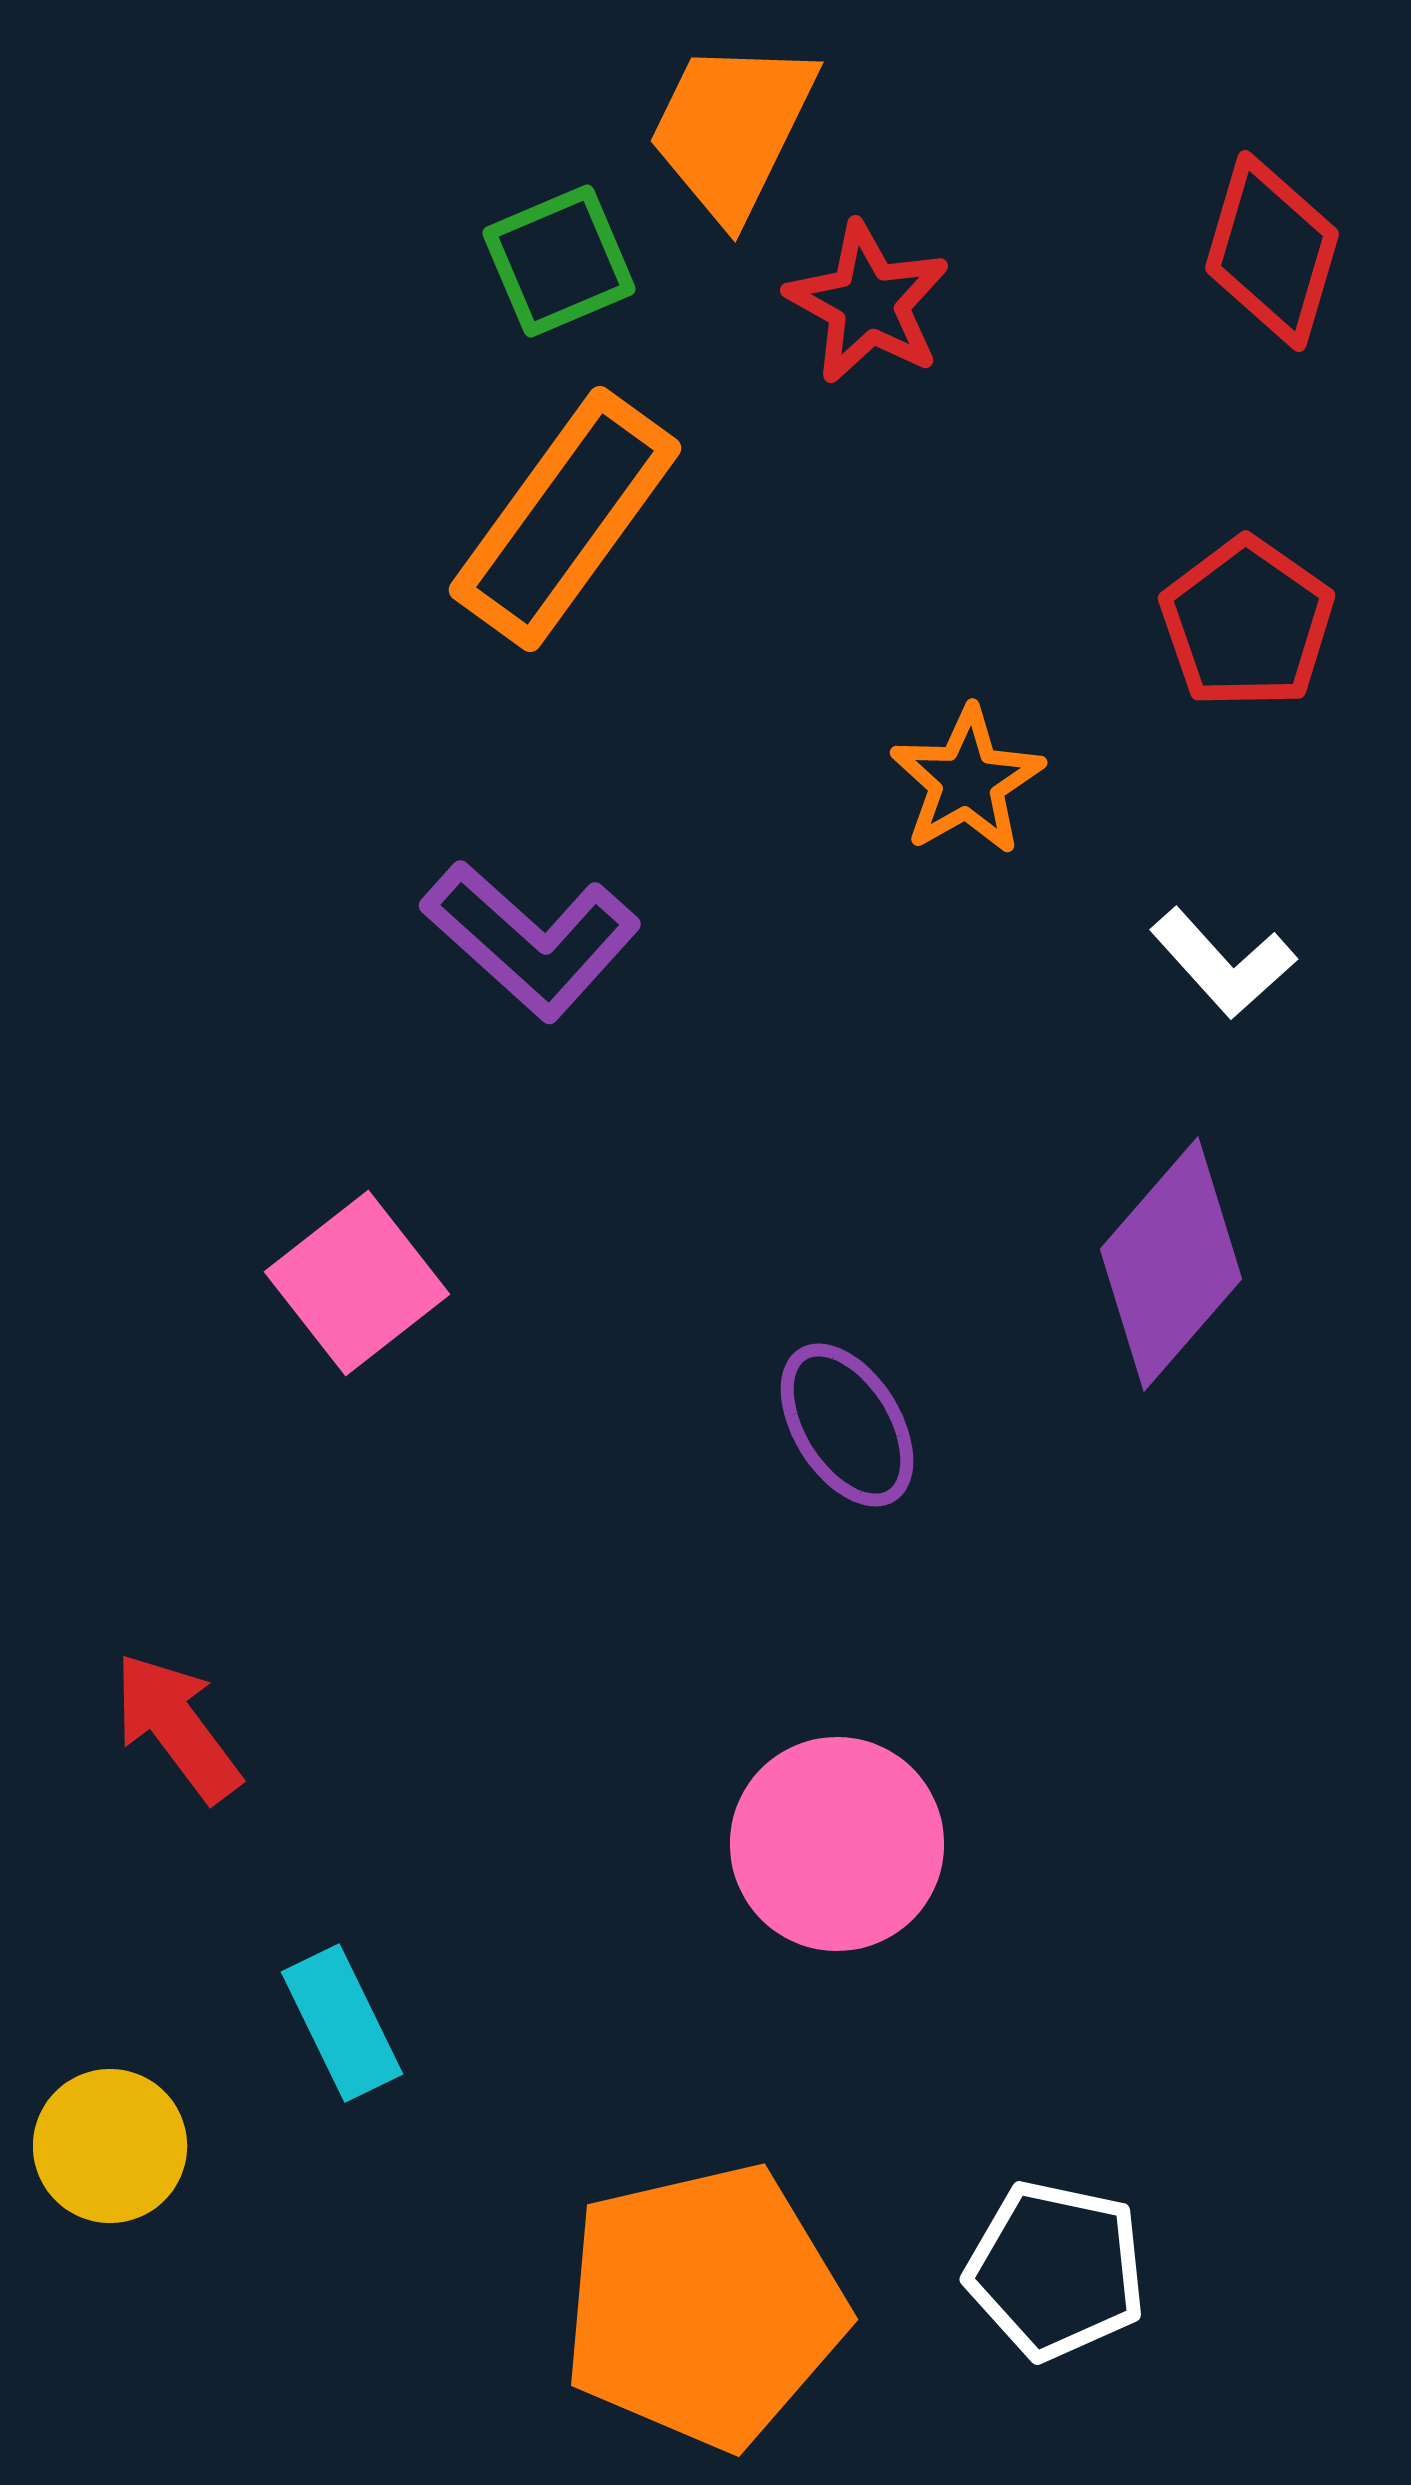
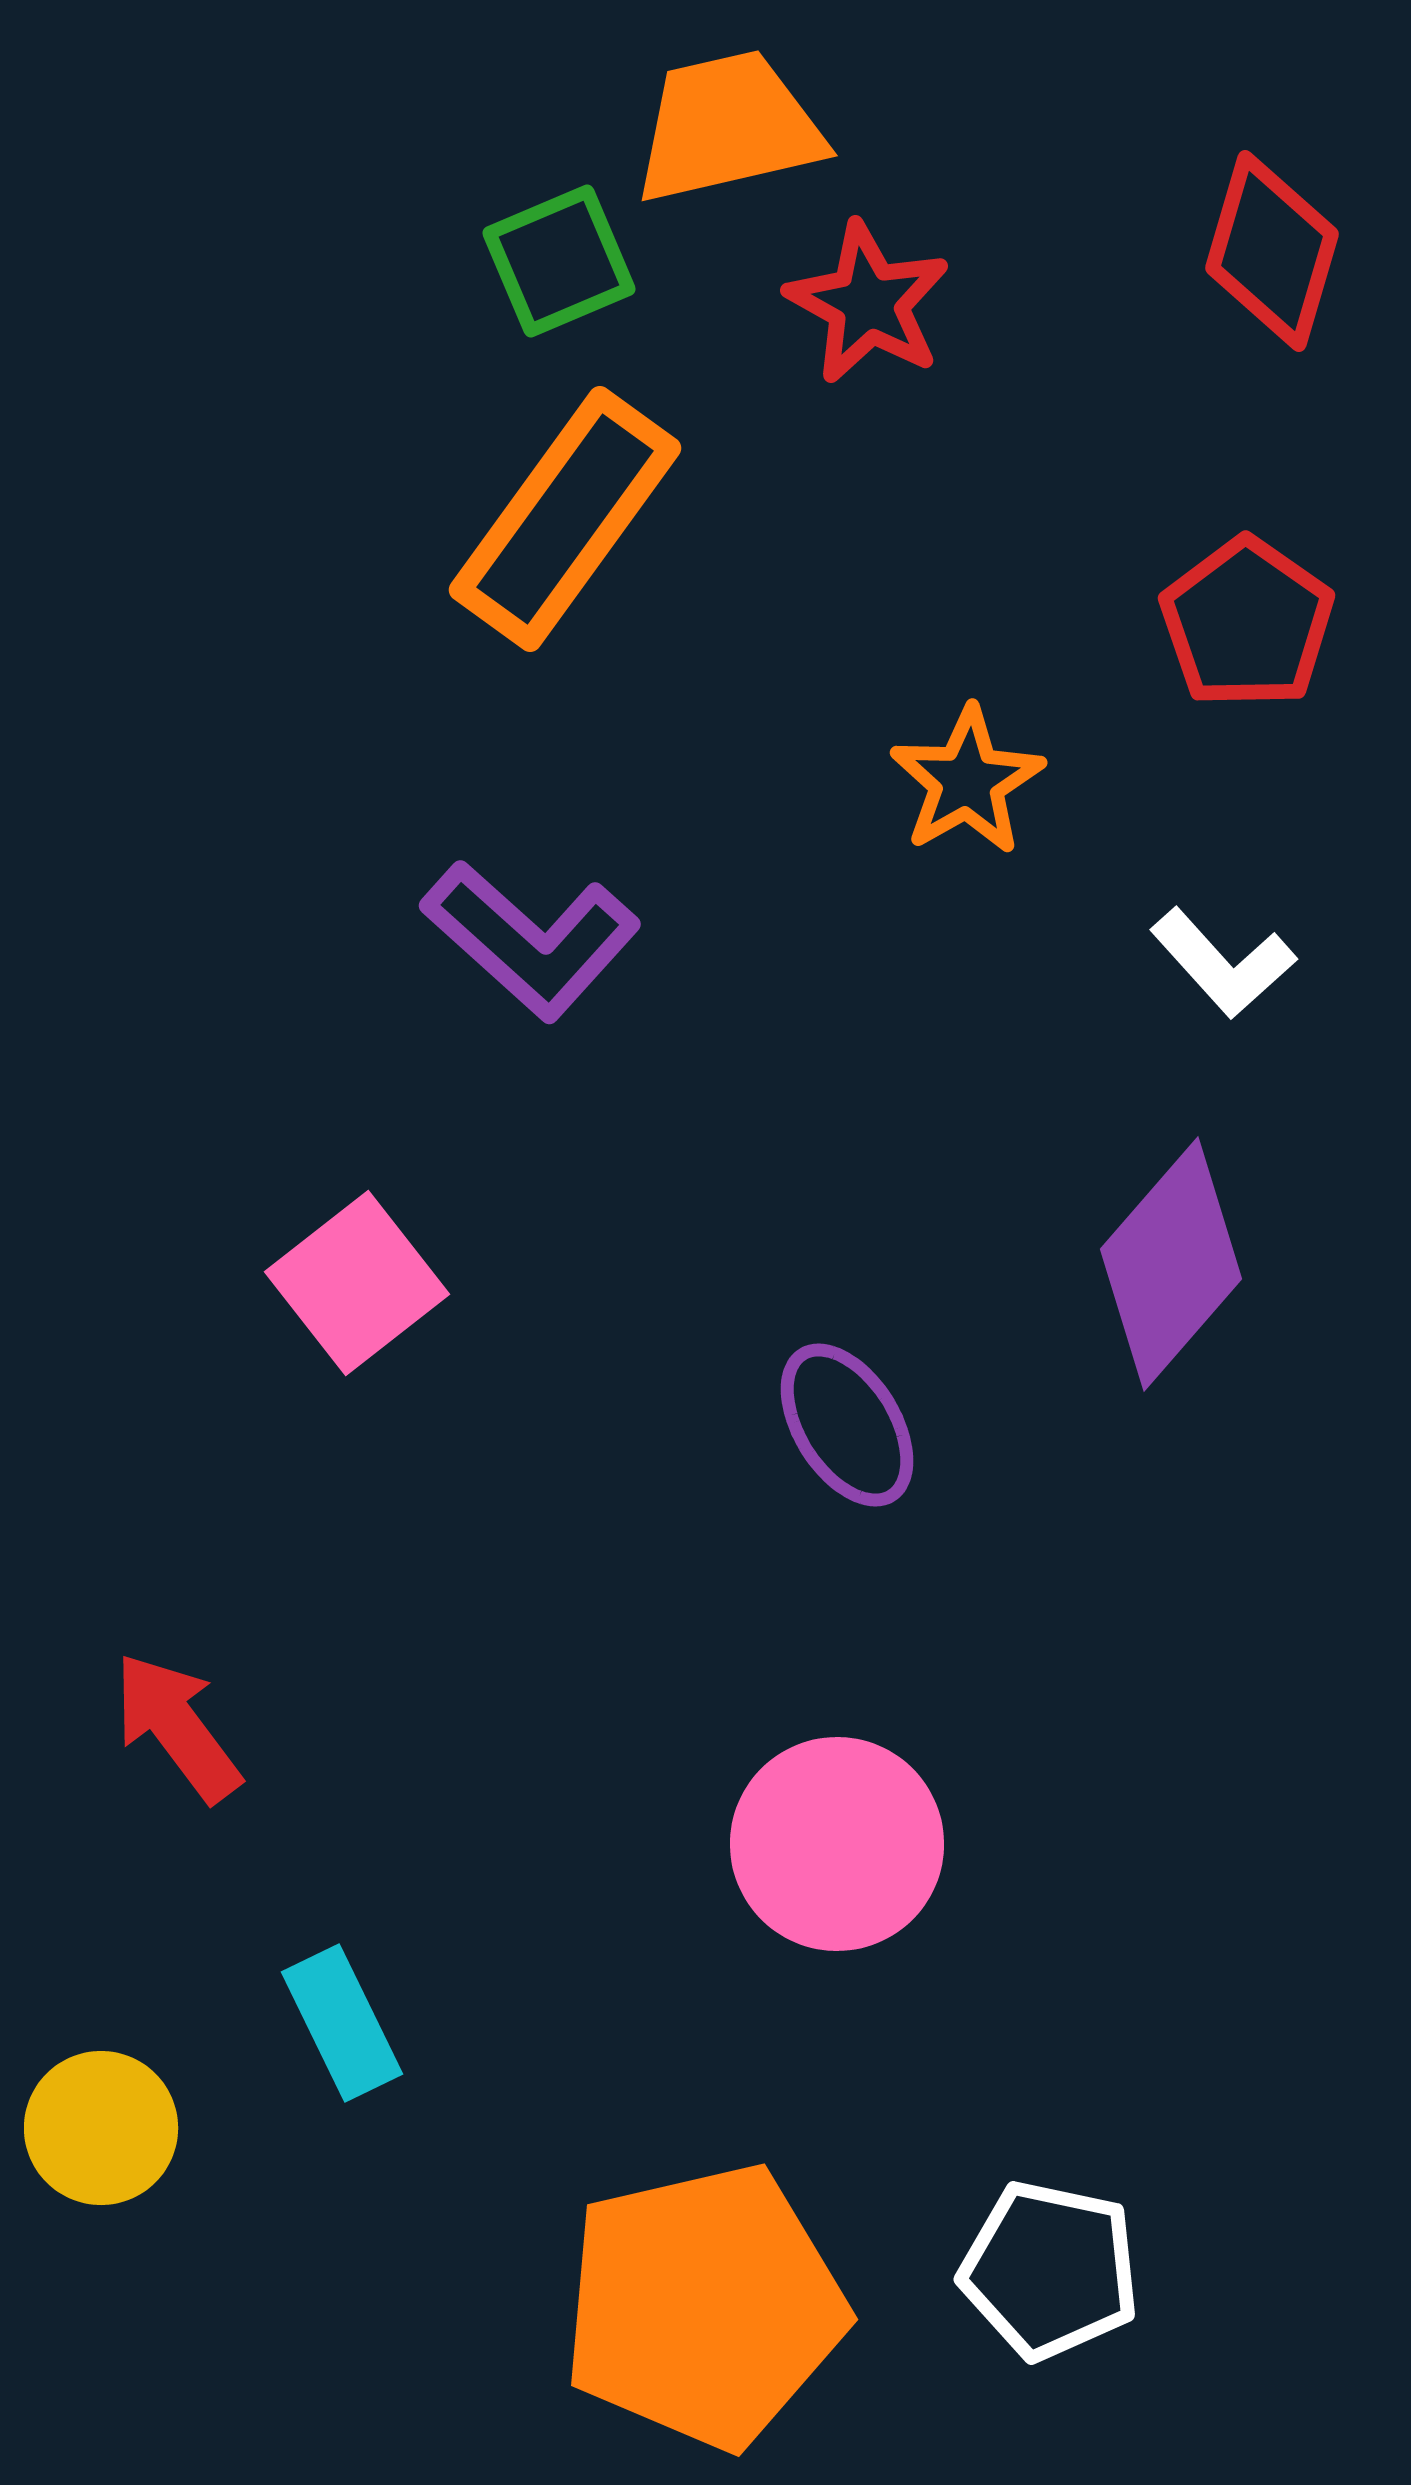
orange trapezoid: moved 4 px left, 2 px up; rotated 51 degrees clockwise
yellow circle: moved 9 px left, 18 px up
white pentagon: moved 6 px left
